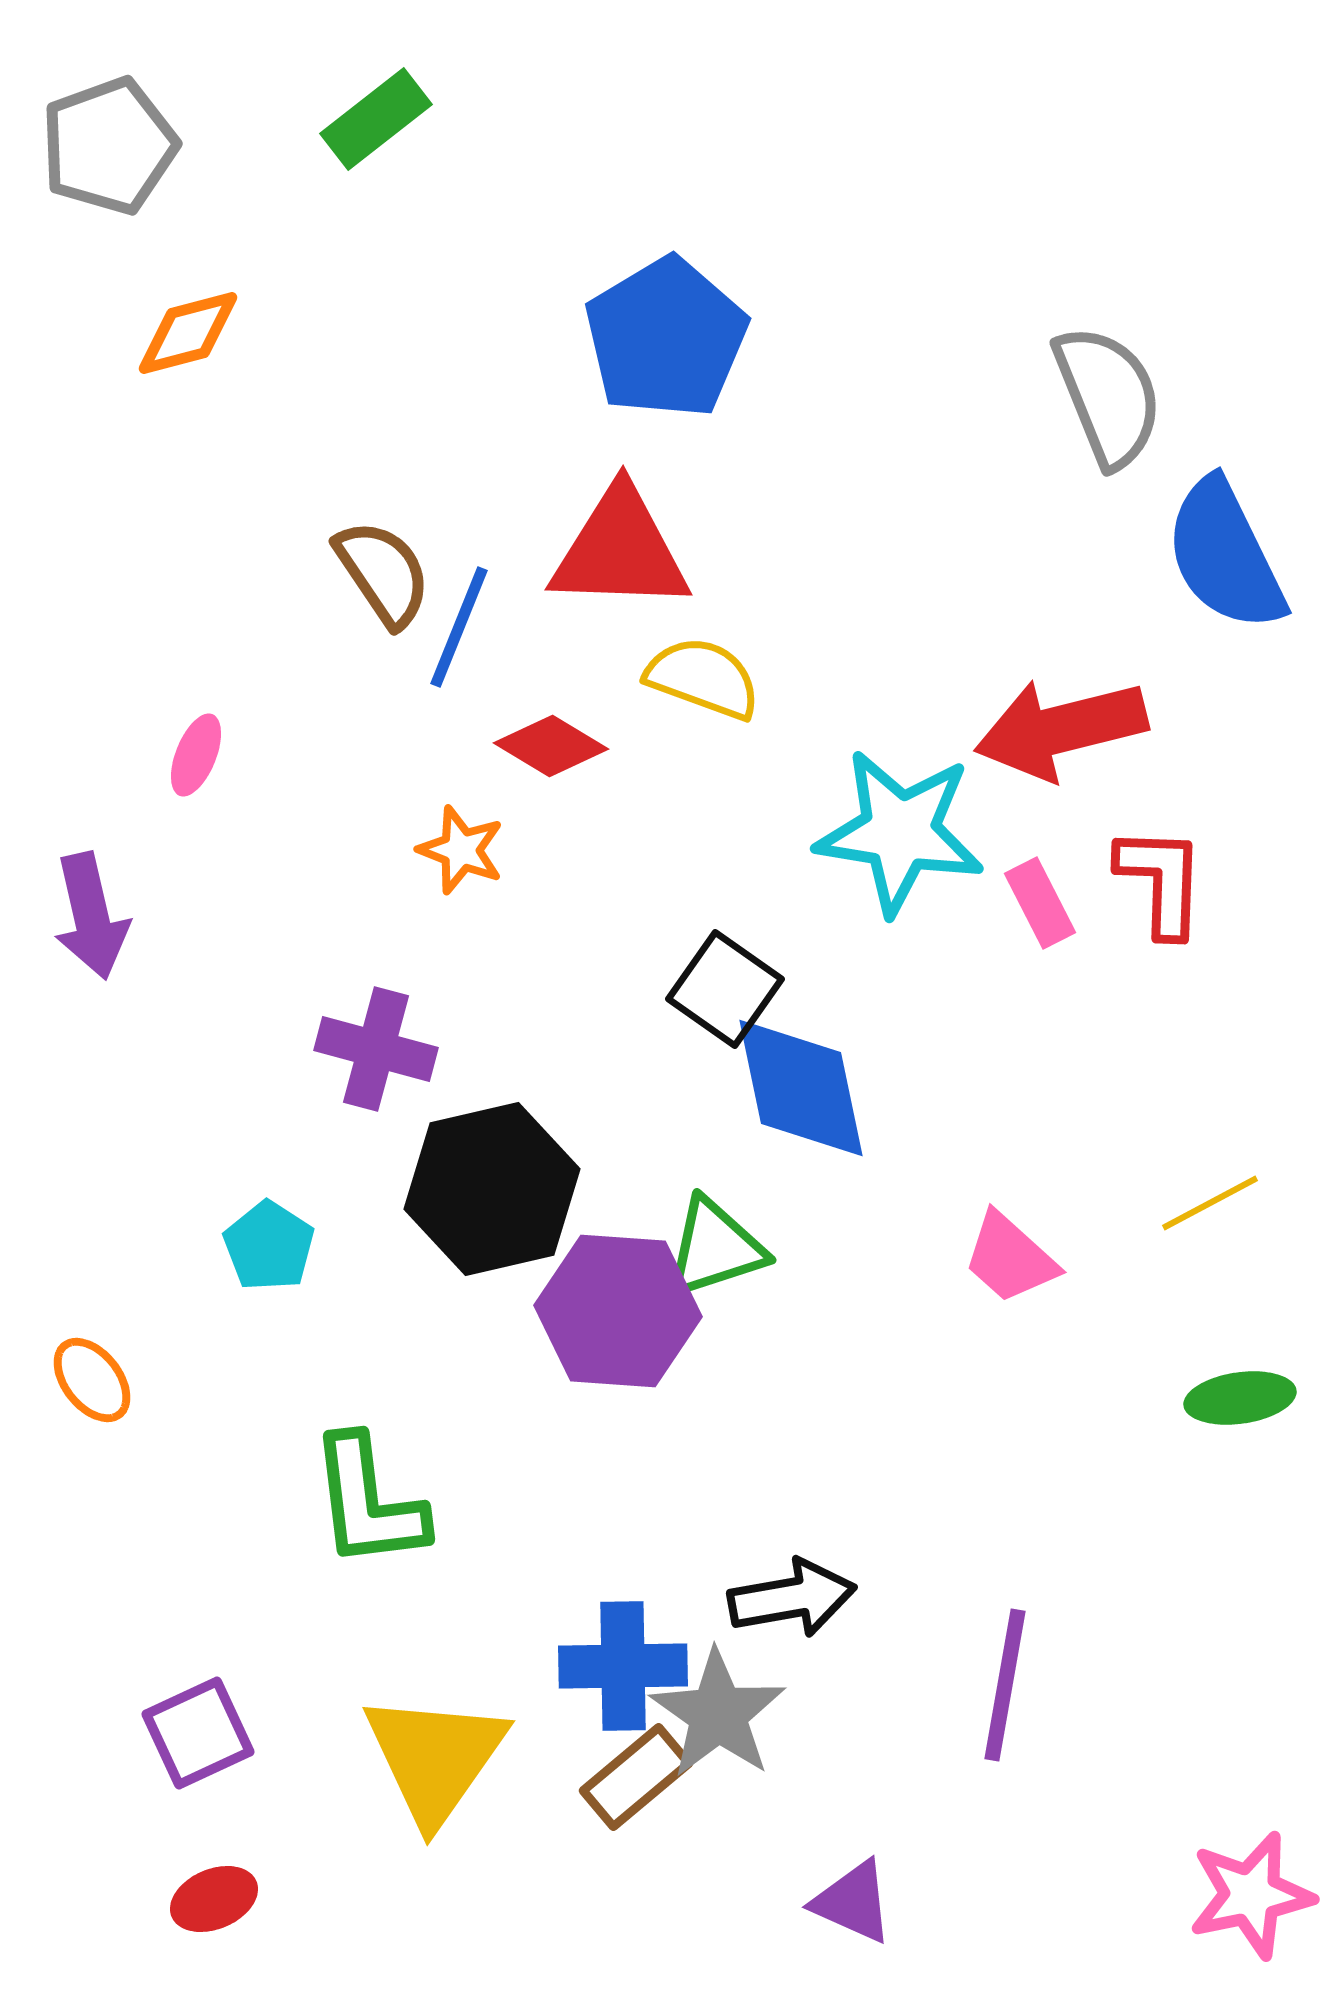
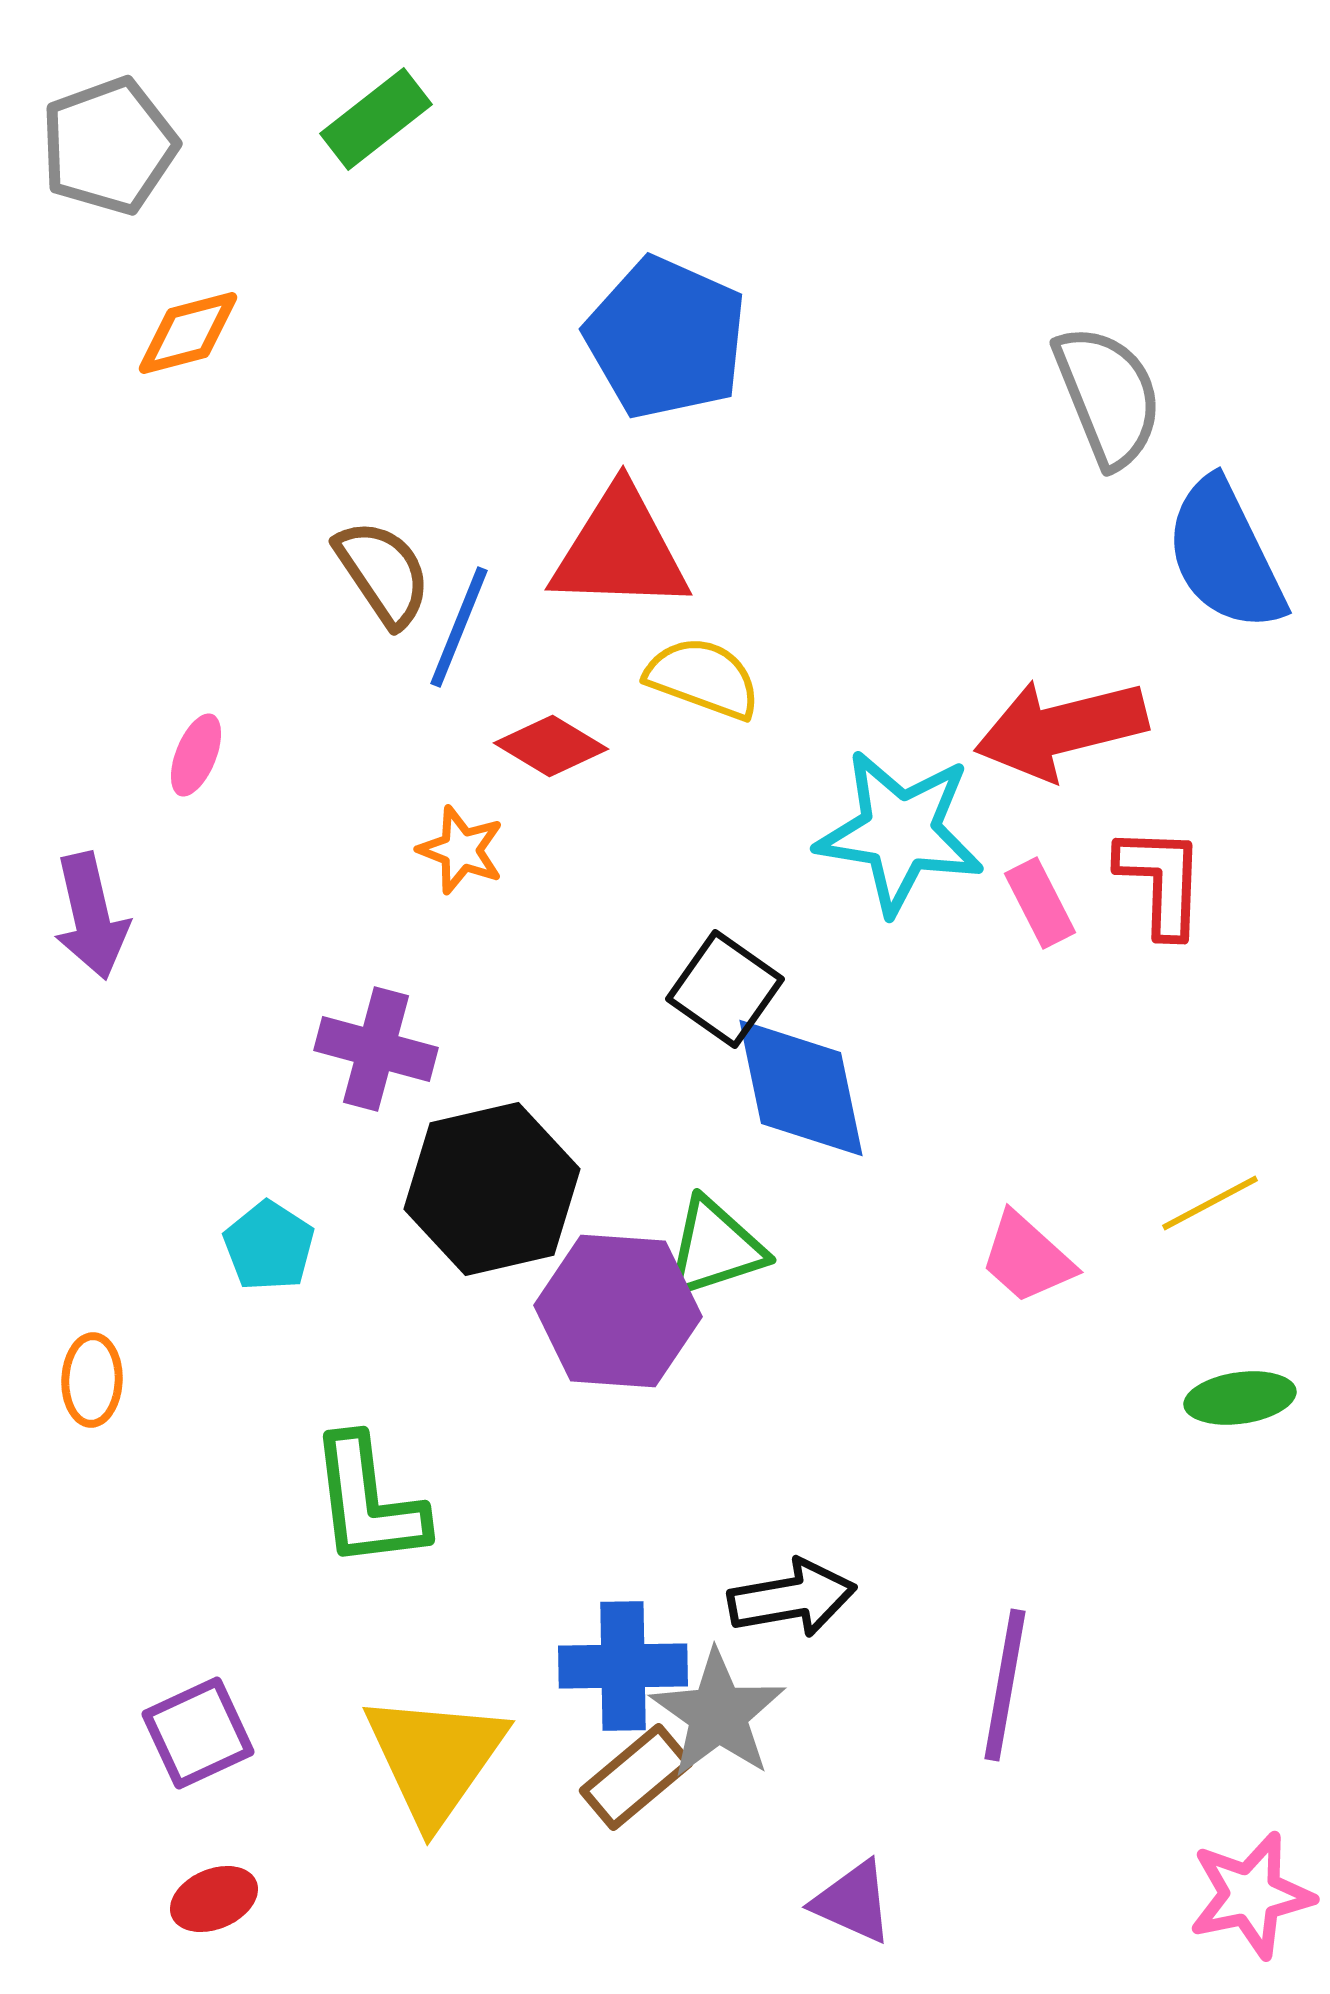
blue pentagon: rotated 17 degrees counterclockwise
pink trapezoid: moved 17 px right
orange ellipse: rotated 40 degrees clockwise
